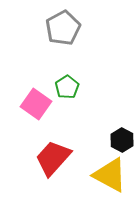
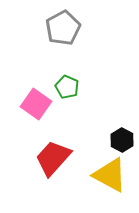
green pentagon: rotated 15 degrees counterclockwise
